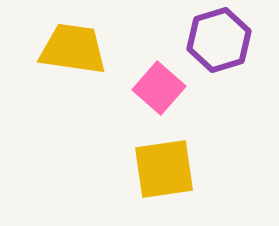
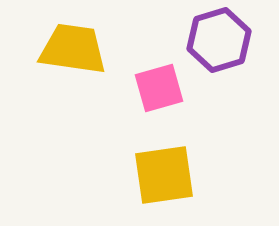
pink square: rotated 33 degrees clockwise
yellow square: moved 6 px down
